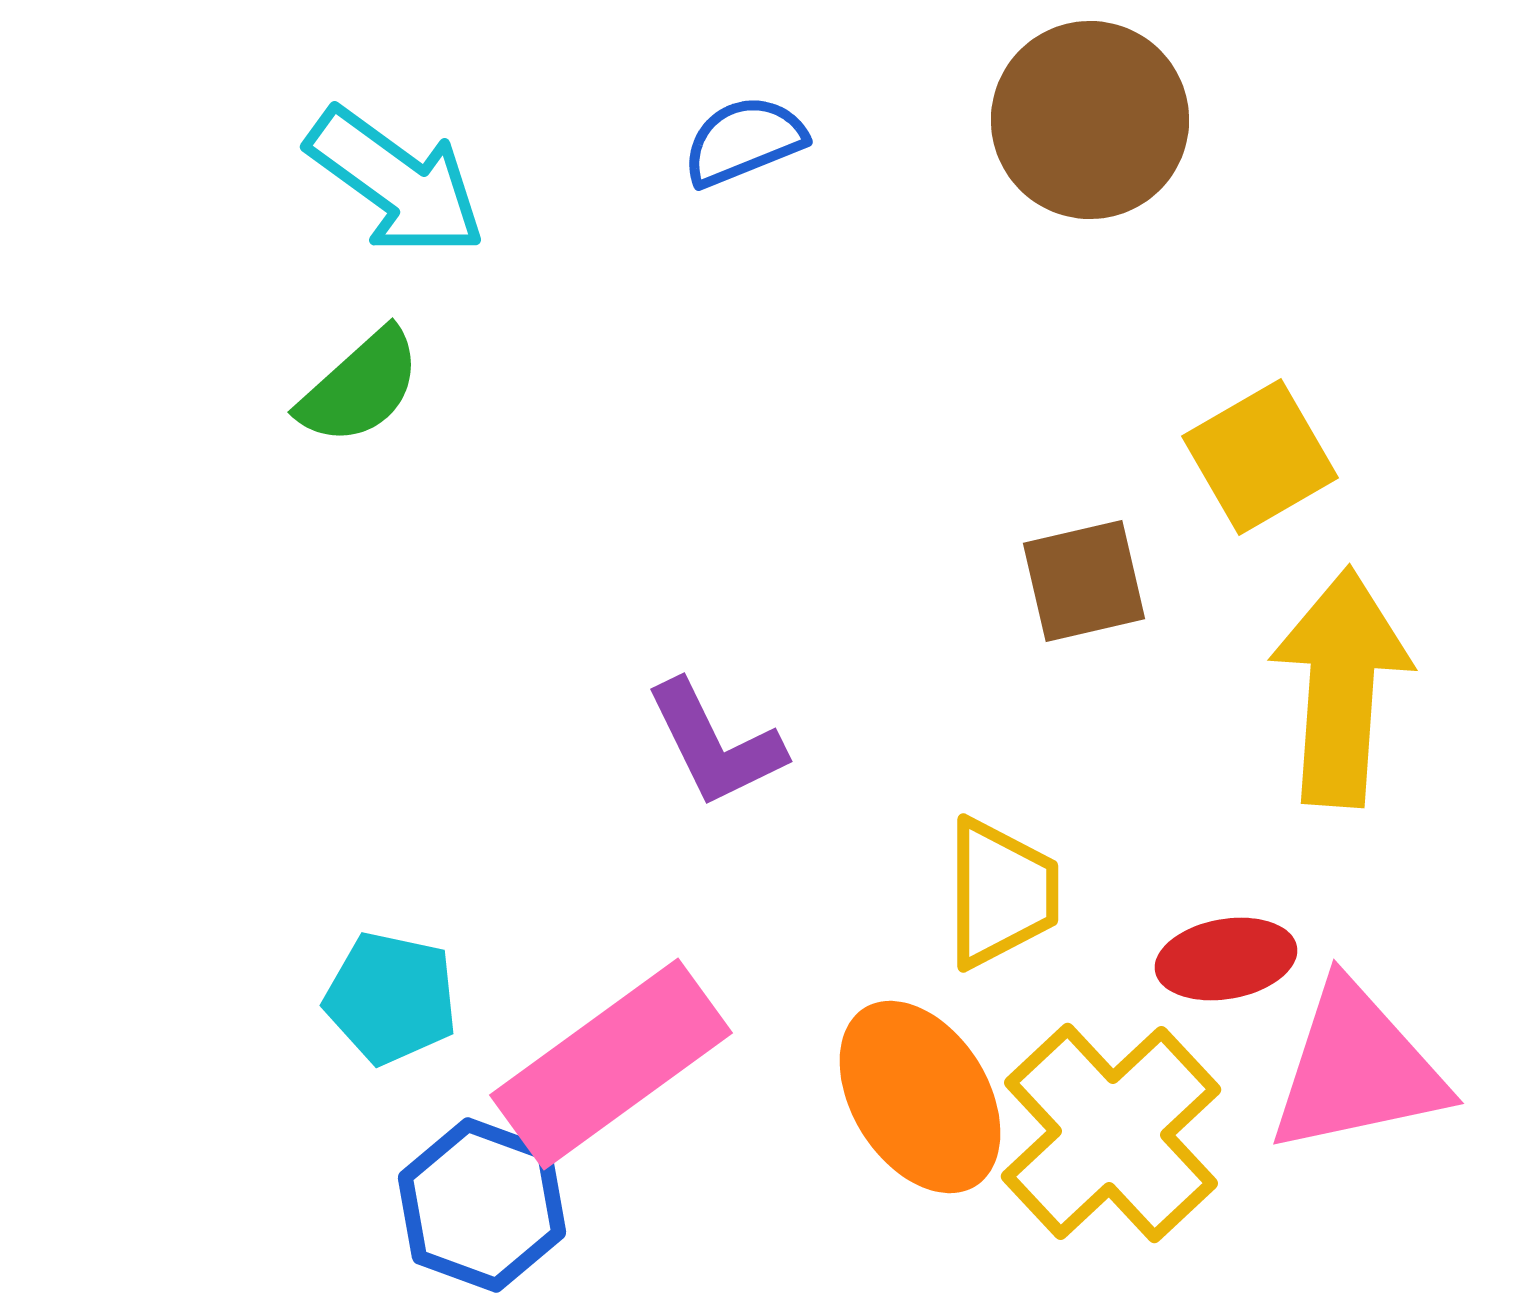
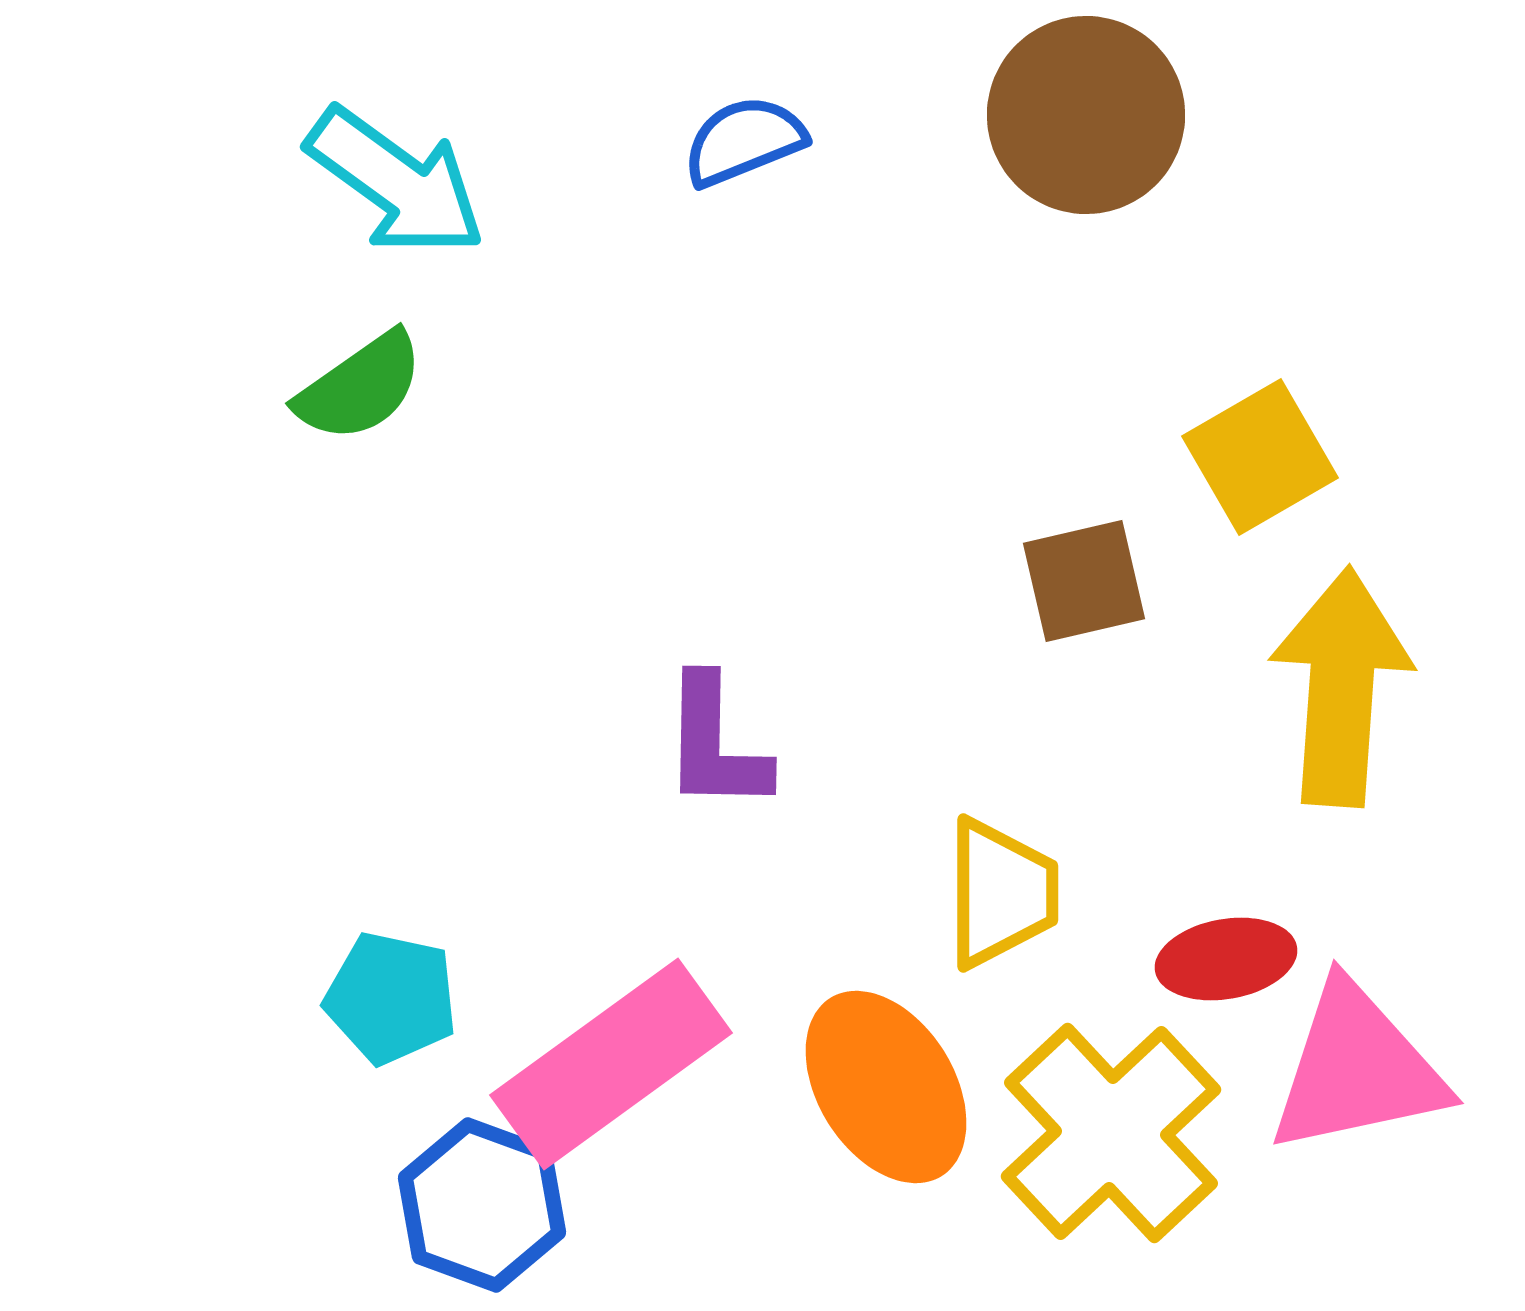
brown circle: moved 4 px left, 5 px up
green semicircle: rotated 7 degrees clockwise
purple L-shape: rotated 27 degrees clockwise
orange ellipse: moved 34 px left, 10 px up
